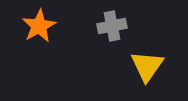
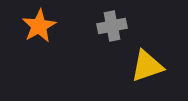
yellow triangle: rotated 36 degrees clockwise
